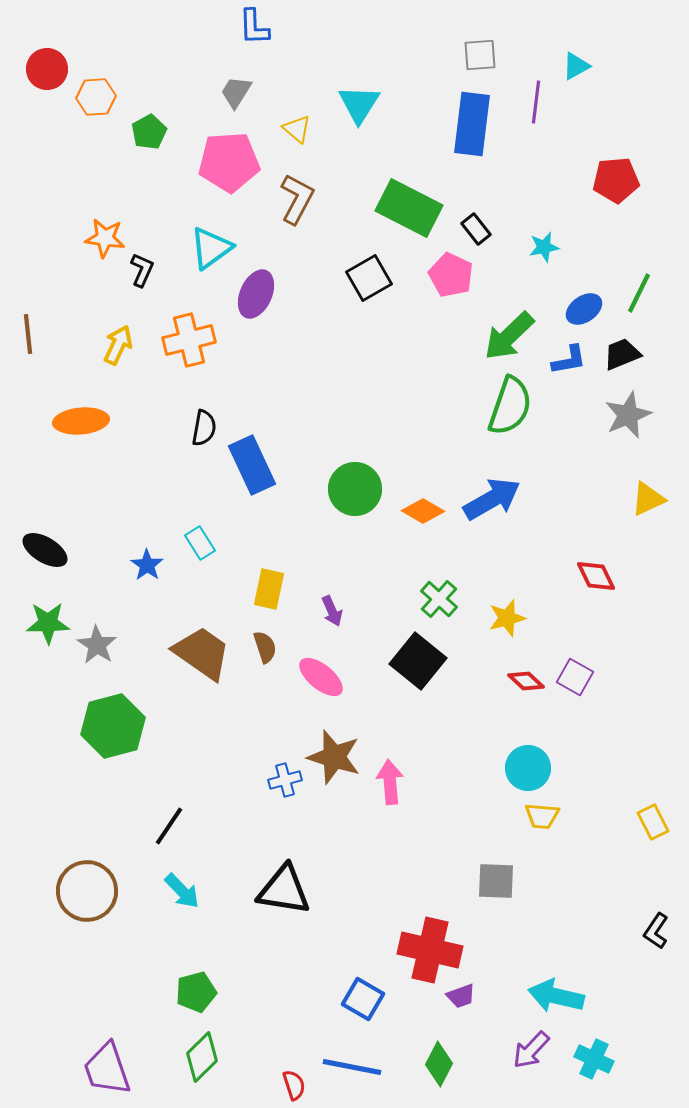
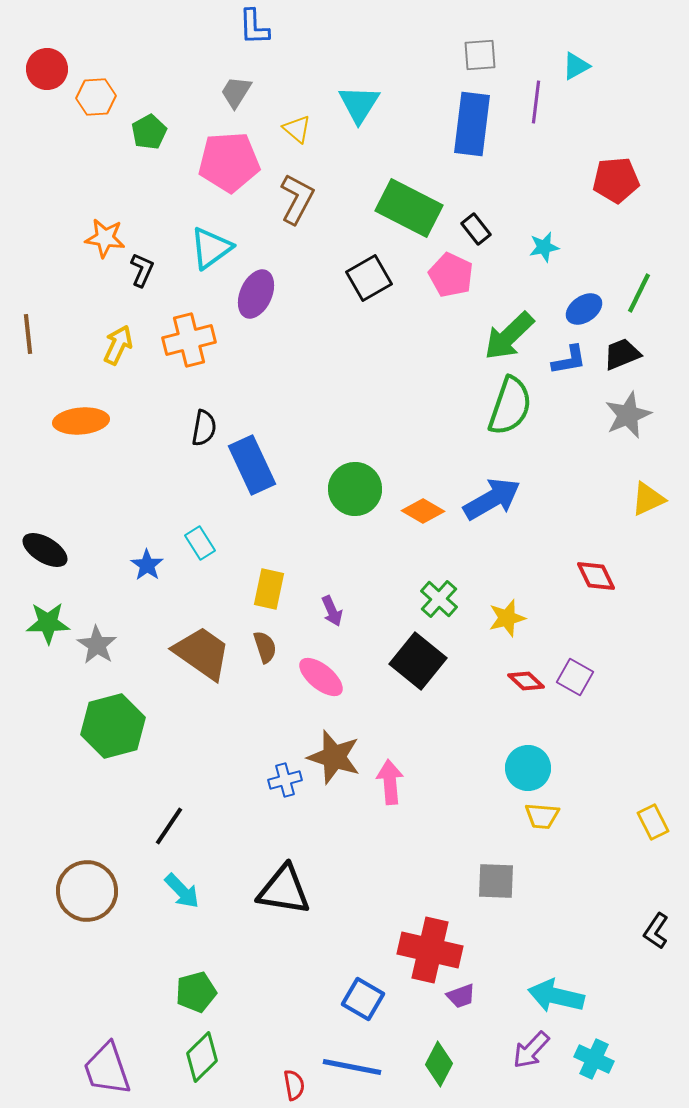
red semicircle at (294, 1085): rotated 8 degrees clockwise
